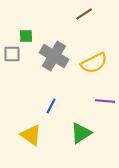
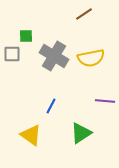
yellow semicircle: moved 3 px left, 5 px up; rotated 16 degrees clockwise
